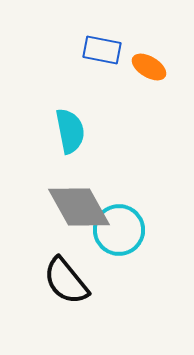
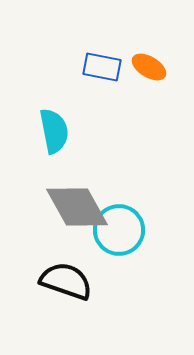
blue rectangle: moved 17 px down
cyan semicircle: moved 16 px left
gray diamond: moved 2 px left
black semicircle: rotated 148 degrees clockwise
